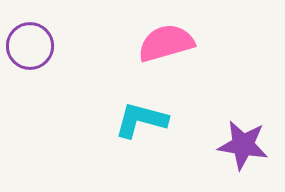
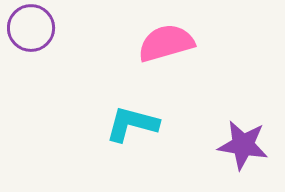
purple circle: moved 1 px right, 18 px up
cyan L-shape: moved 9 px left, 4 px down
